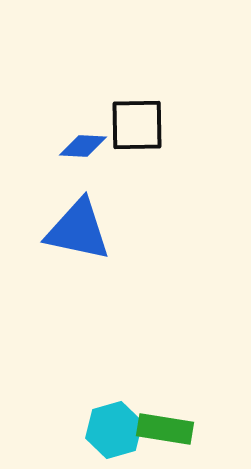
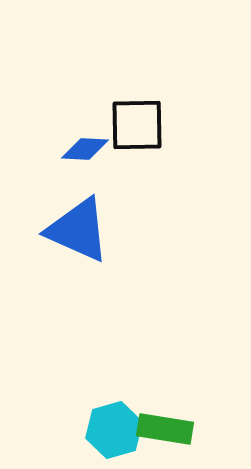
blue diamond: moved 2 px right, 3 px down
blue triangle: rotated 12 degrees clockwise
